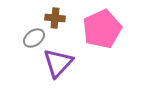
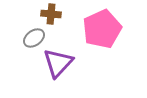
brown cross: moved 4 px left, 4 px up
